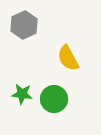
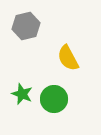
gray hexagon: moved 2 px right, 1 px down; rotated 12 degrees clockwise
green star: rotated 15 degrees clockwise
